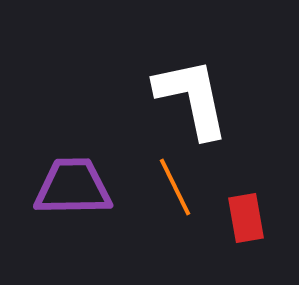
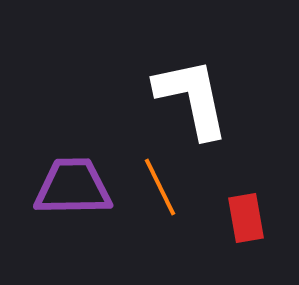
orange line: moved 15 px left
